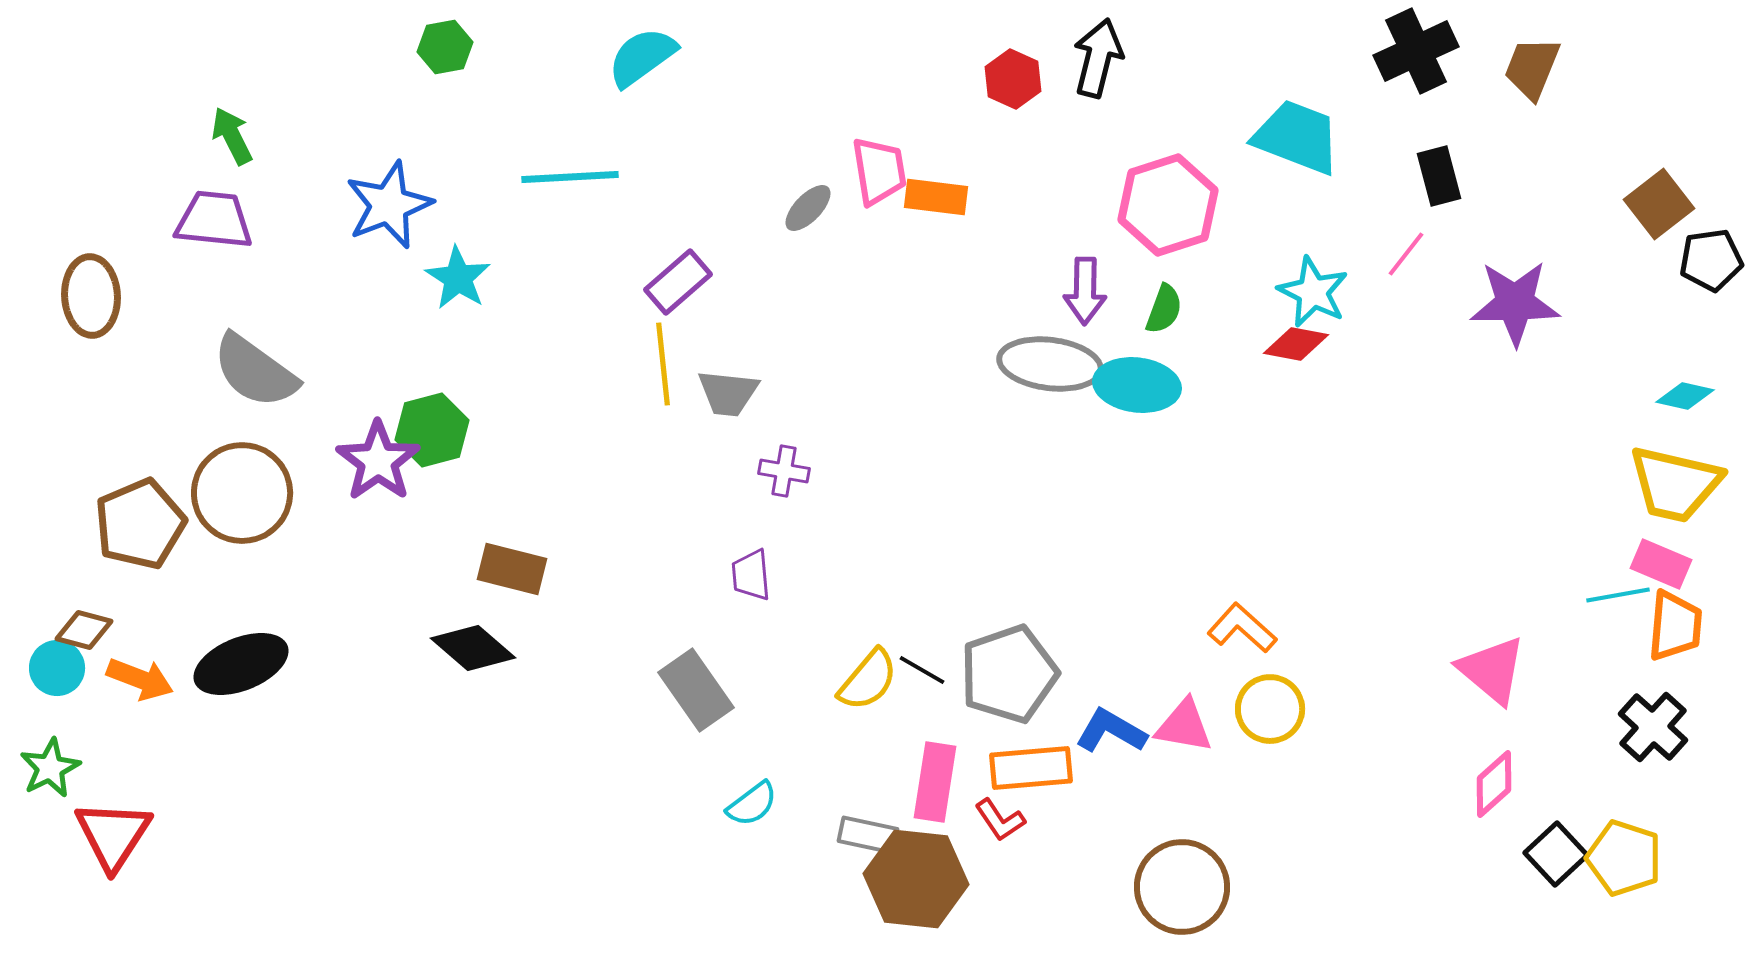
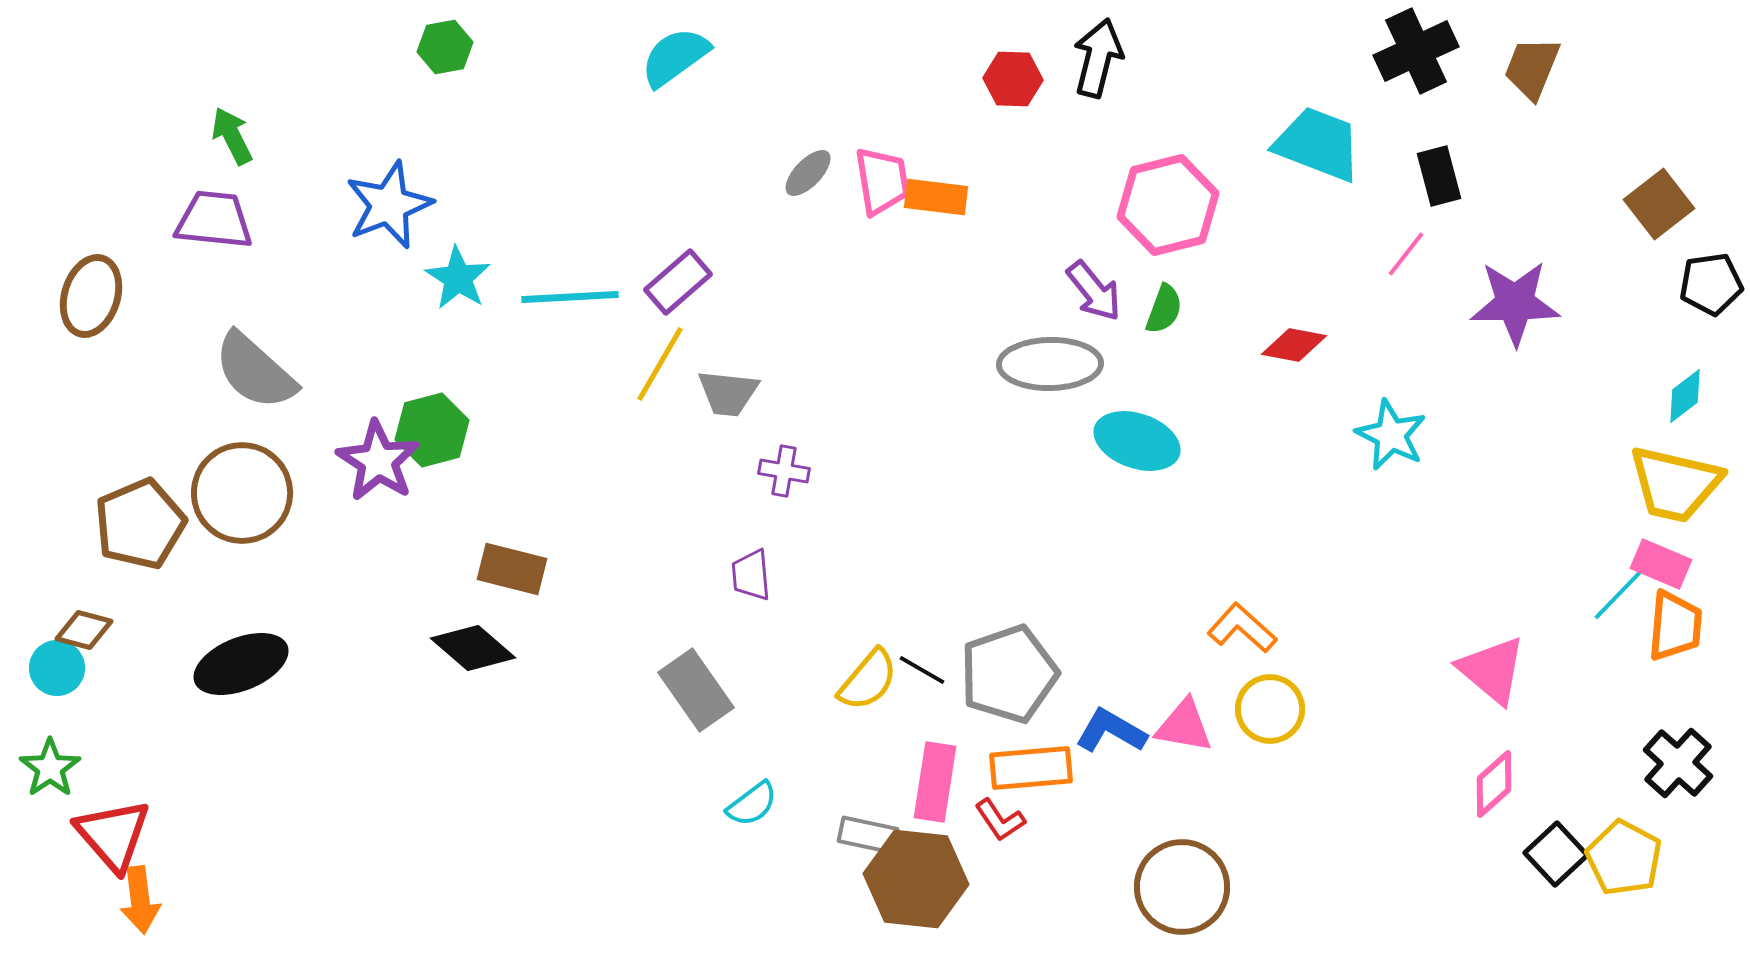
cyan semicircle at (642, 57): moved 33 px right
red hexagon at (1013, 79): rotated 22 degrees counterclockwise
cyan trapezoid at (1297, 137): moved 21 px right, 7 px down
pink trapezoid at (879, 171): moved 3 px right, 10 px down
cyan line at (570, 177): moved 120 px down
pink hexagon at (1168, 205): rotated 4 degrees clockwise
gray ellipse at (808, 208): moved 35 px up
black pentagon at (1711, 260): moved 24 px down
purple arrow at (1085, 291): moved 9 px right; rotated 40 degrees counterclockwise
cyan star at (1313, 292): moved 78 px right, 143 px down
brown ellipse at (91, 296): rotated 20 degrees clockwise
red diamond at (1296, 344): moved 2 px left, 1 px down
yellow line at (663, 364): moved 3 px left; rotated 36 degrees clockwise
gray ellipse at (1050, 364): rotated 8 degrees counterclockwise
gray semicircle at (255, 371): rotated 6 degrees clockwise
cyan ellipse at (1137, 385): moved 56 px down; rotated 12 degrees clockwise
cyan diamond at (1685, 396): rotated 50 degrees counterclockwise
purple star at (378, 461): rotated 4 degrees counterclockwise
cyan line at (1618, 595): rotated 36 degrees counterclockwise
orange arrow at (140, 679): moved 221 px down; rotated 62 degrees clockwise
black cross at (1653, 727): moved 25 px right, 36 px down
green star at (50, 768): rotated 8 degrees counterclockwise
red triangle at (113, 835): rotated 14 degrees counterclockwise
yellow pentagon at (1624, 858): rotated 10 degrees clockwise
